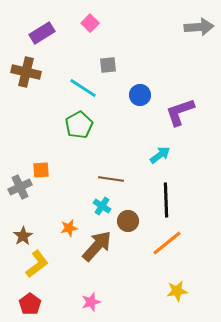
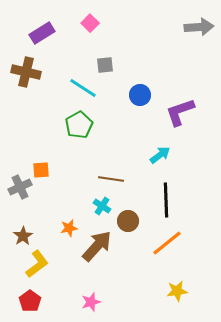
gray square: moved 3 px left
red pentagon: moved 3 px up
